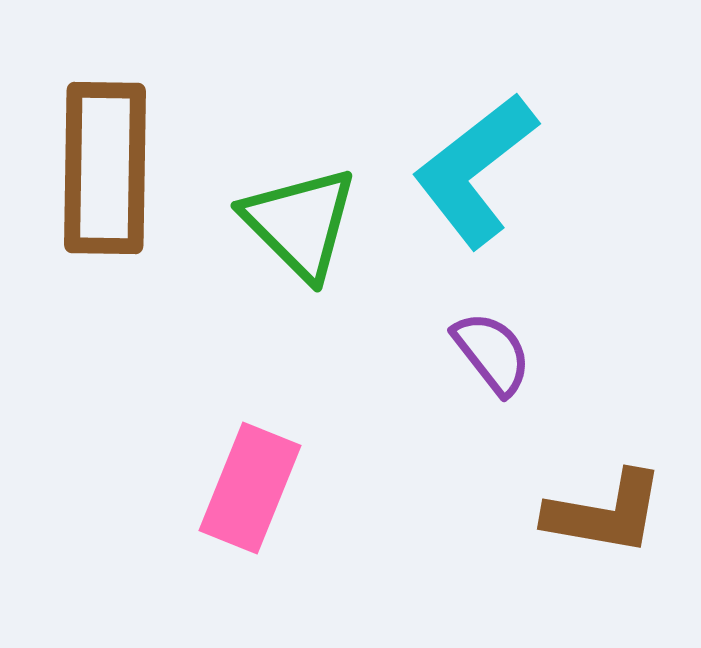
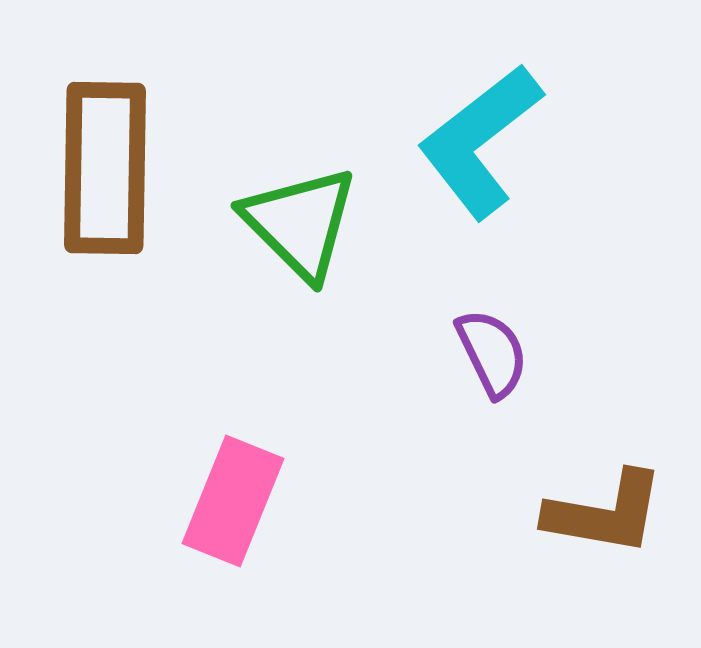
cyan L-shape: moved 5 px right, 29 px up
purple semicircle: rotated 12 degrees clockwise
pink rectangle: moved 17 px left, 13 px down
